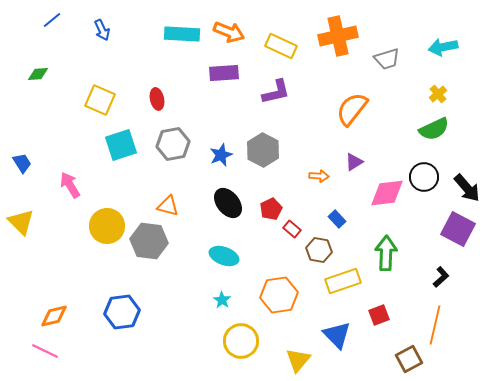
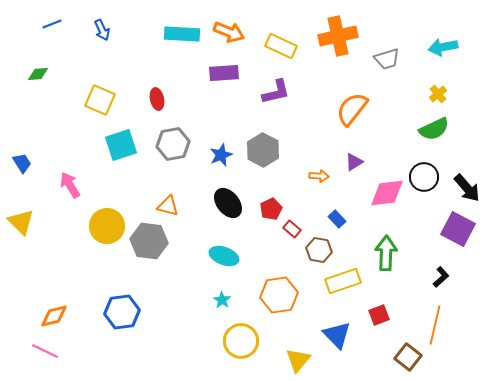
blue line at (52, 20): moved 4 px down; rotated 18 degrees clockwise
brown square at (409, 359): moved 1 px left, 2 px up; rotated 24 degrees counterclockwise
